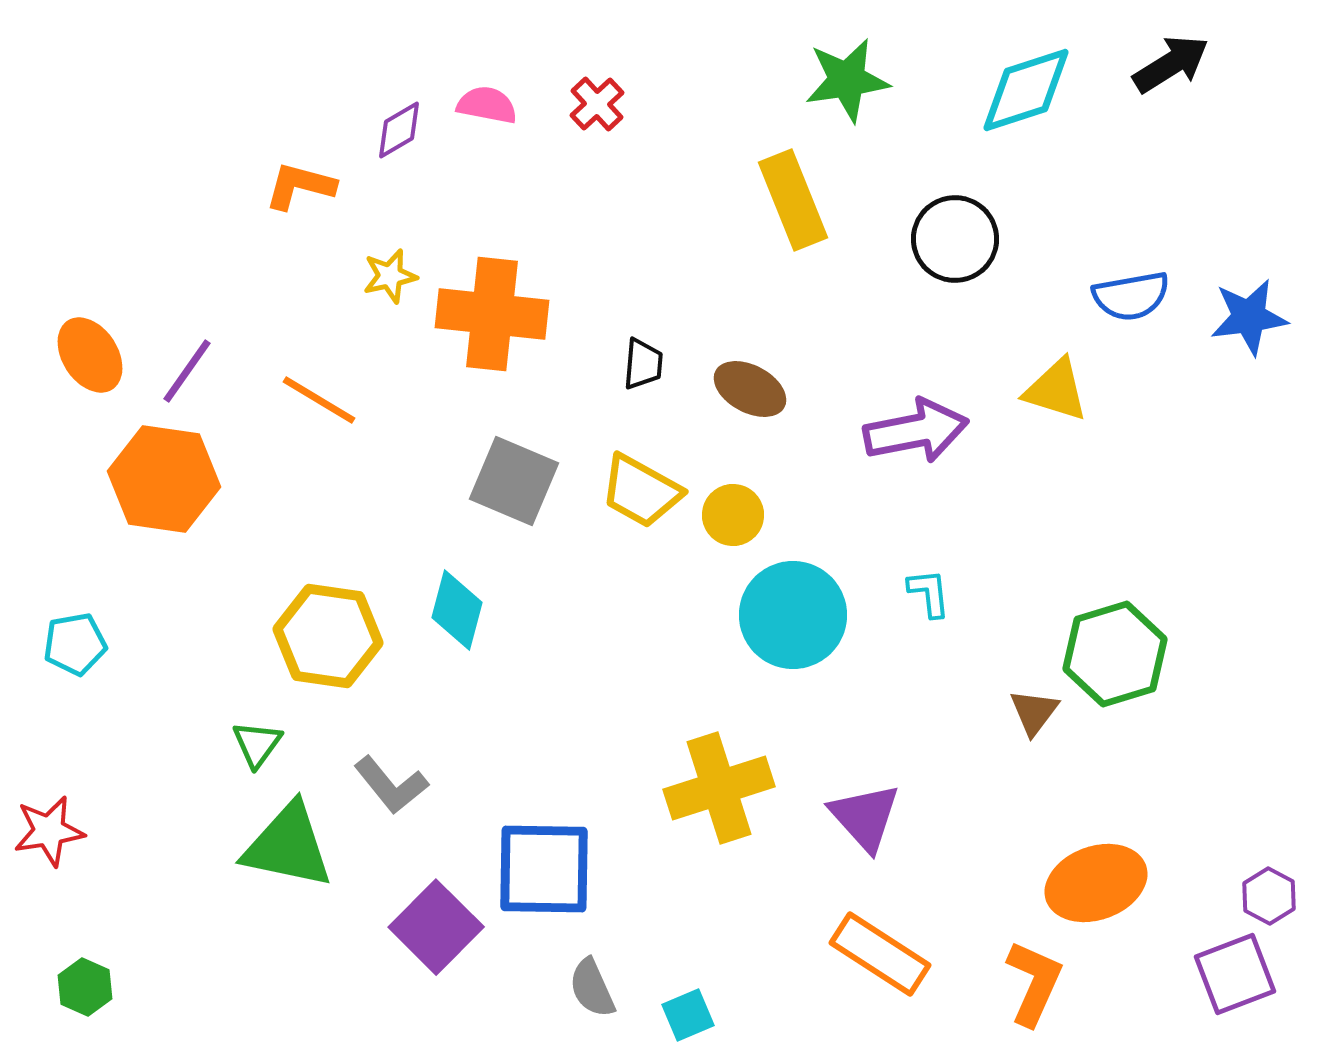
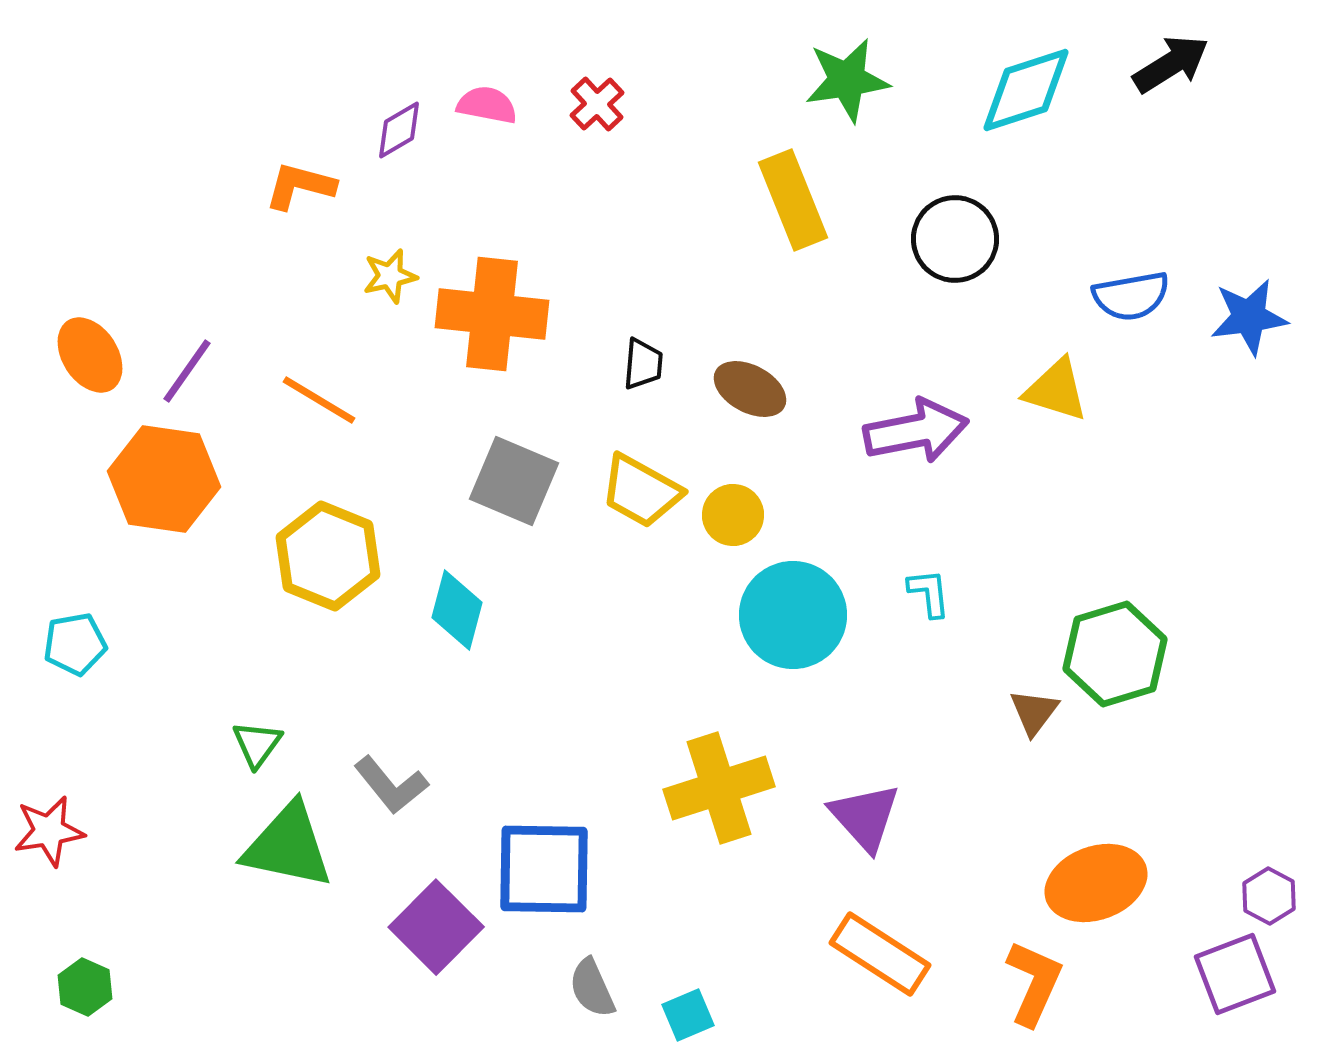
yellow hexagon at (328, 636): moved 80 px up; rotated 14 degrees clockwise
